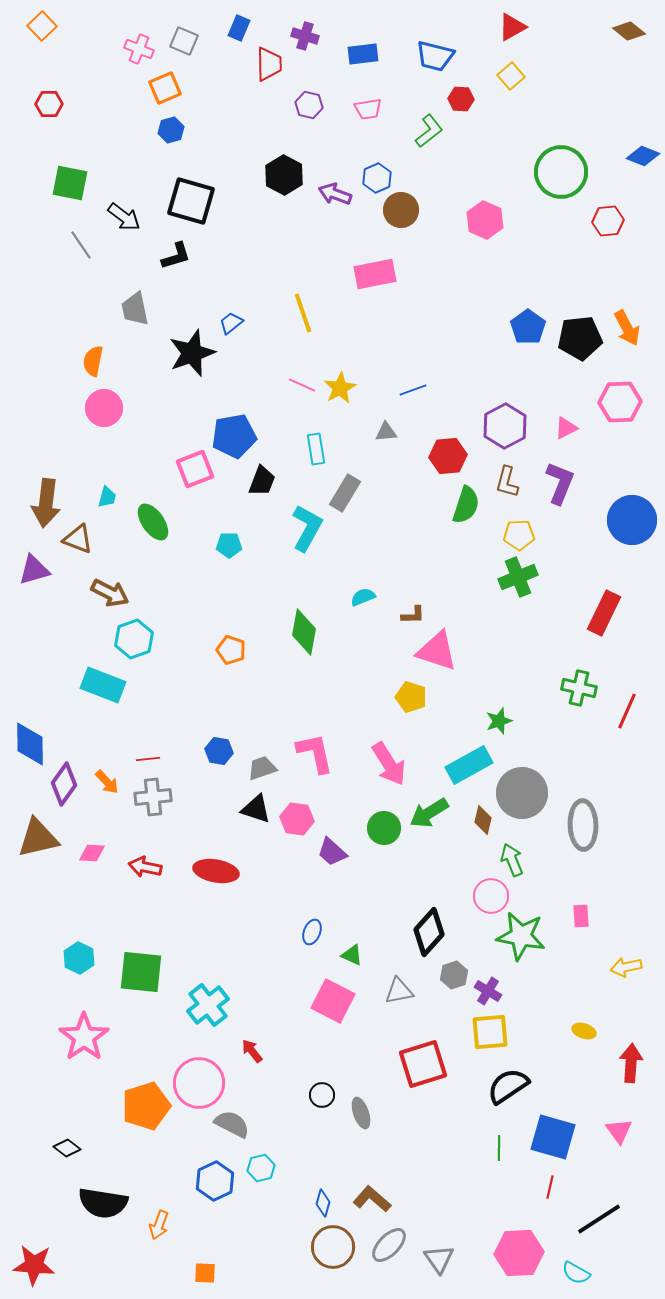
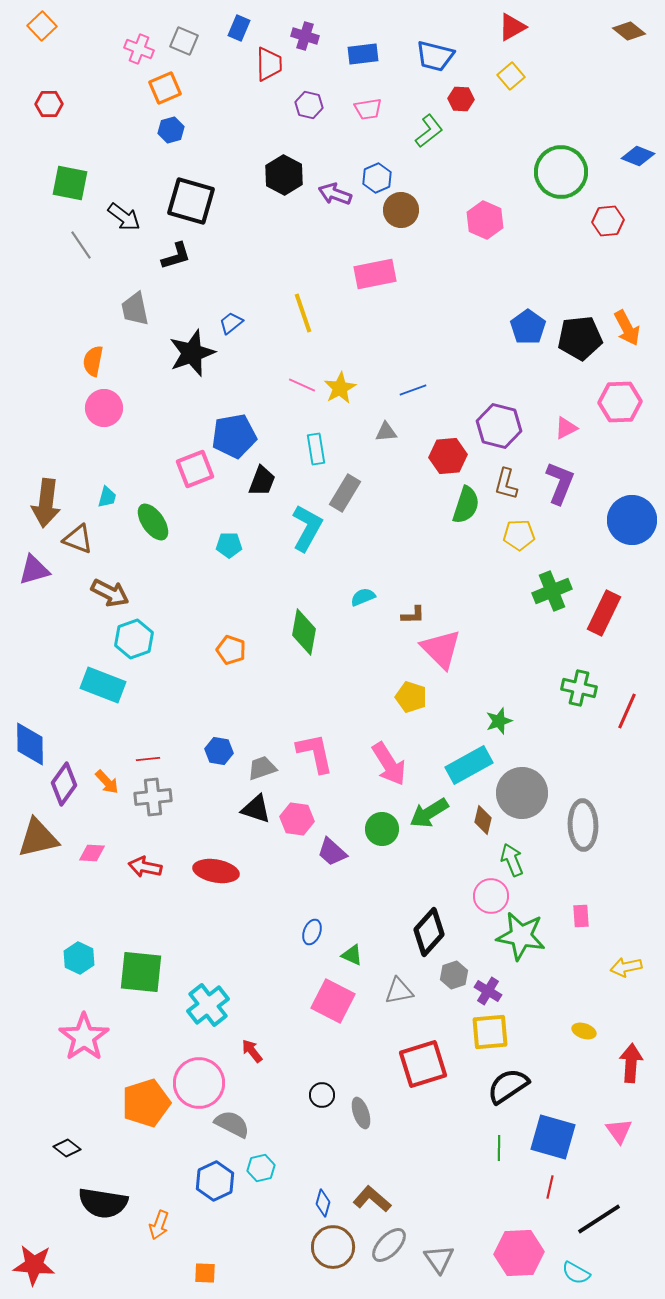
blue diamond at (643, 156): moved 5 px left
purple hexagon at (505, 426): moved 6 px left; rotated 18 degrees counterclockwise
brown L-shape at (507, 482): moved 1 px left, 2 px down
green cross at (518, 577): moved 34 px right, 14 px down
pink triangle at (437, 651): moved 4 px right, 2 px up; rotated 27 degrees clockwise
green circle at (384, 828): moved 2 px left, 1 px down
orange pentagon at (146, 1106): moved 3 px up
